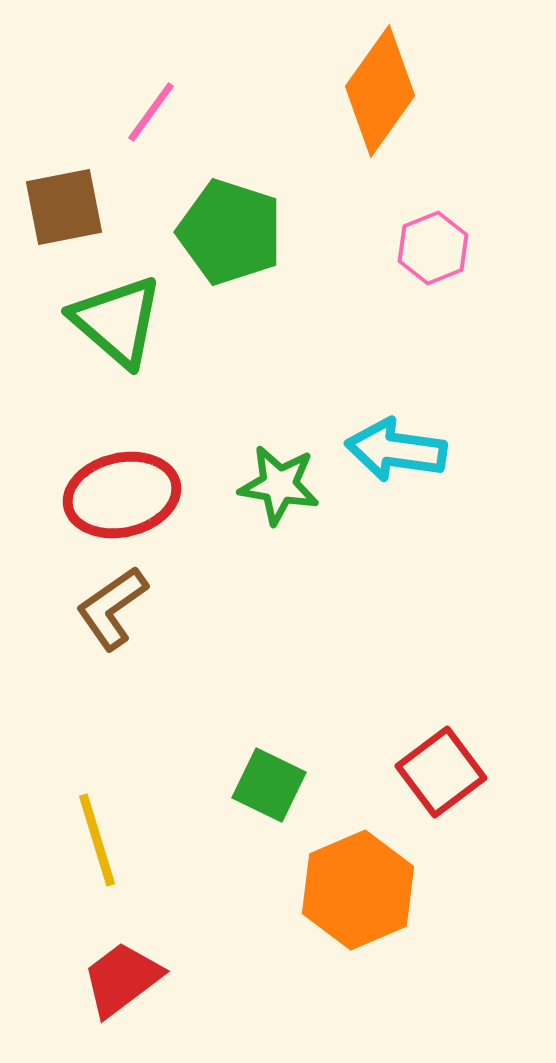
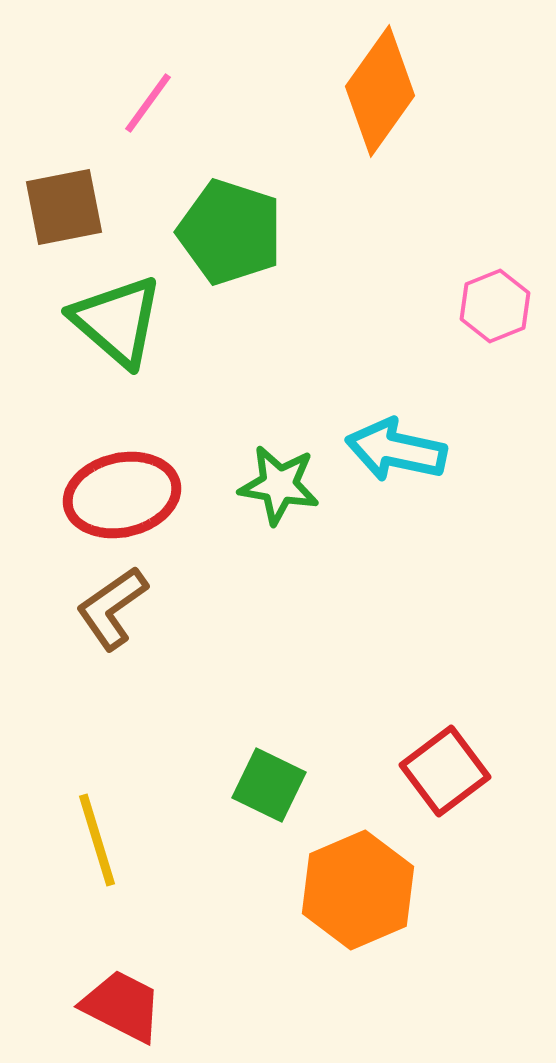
pink line: moved 3 px left, 9 px up
pink hexagon: moved 62 px right, 58 px down
cyan arrow: rotated 4 degrees clockwise
red square: moved 4 px right, 1 px up
red trapezoid: moved 27 px down; rotated 64 degrees clockwise
